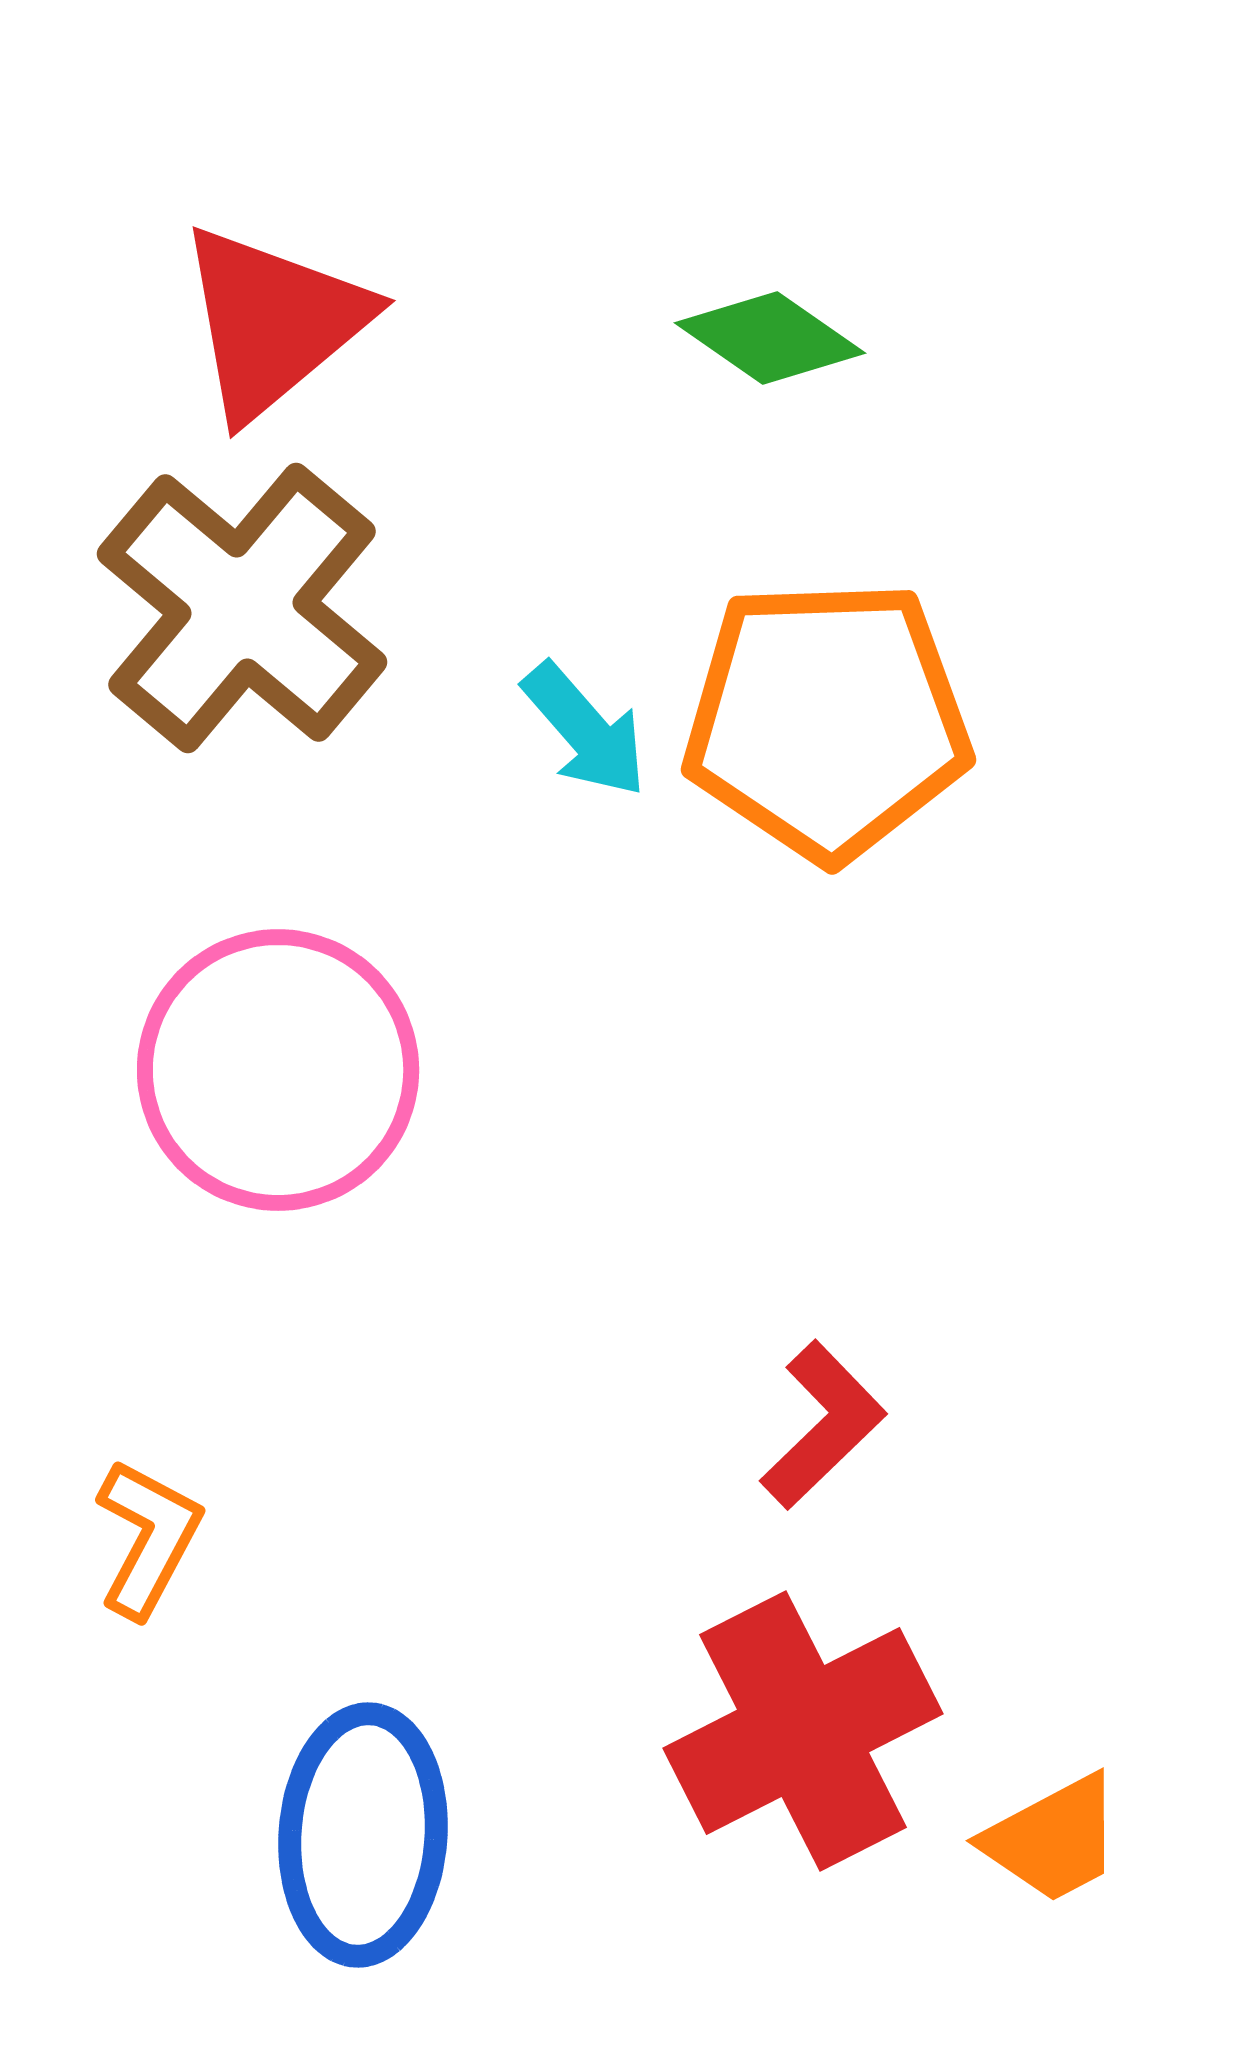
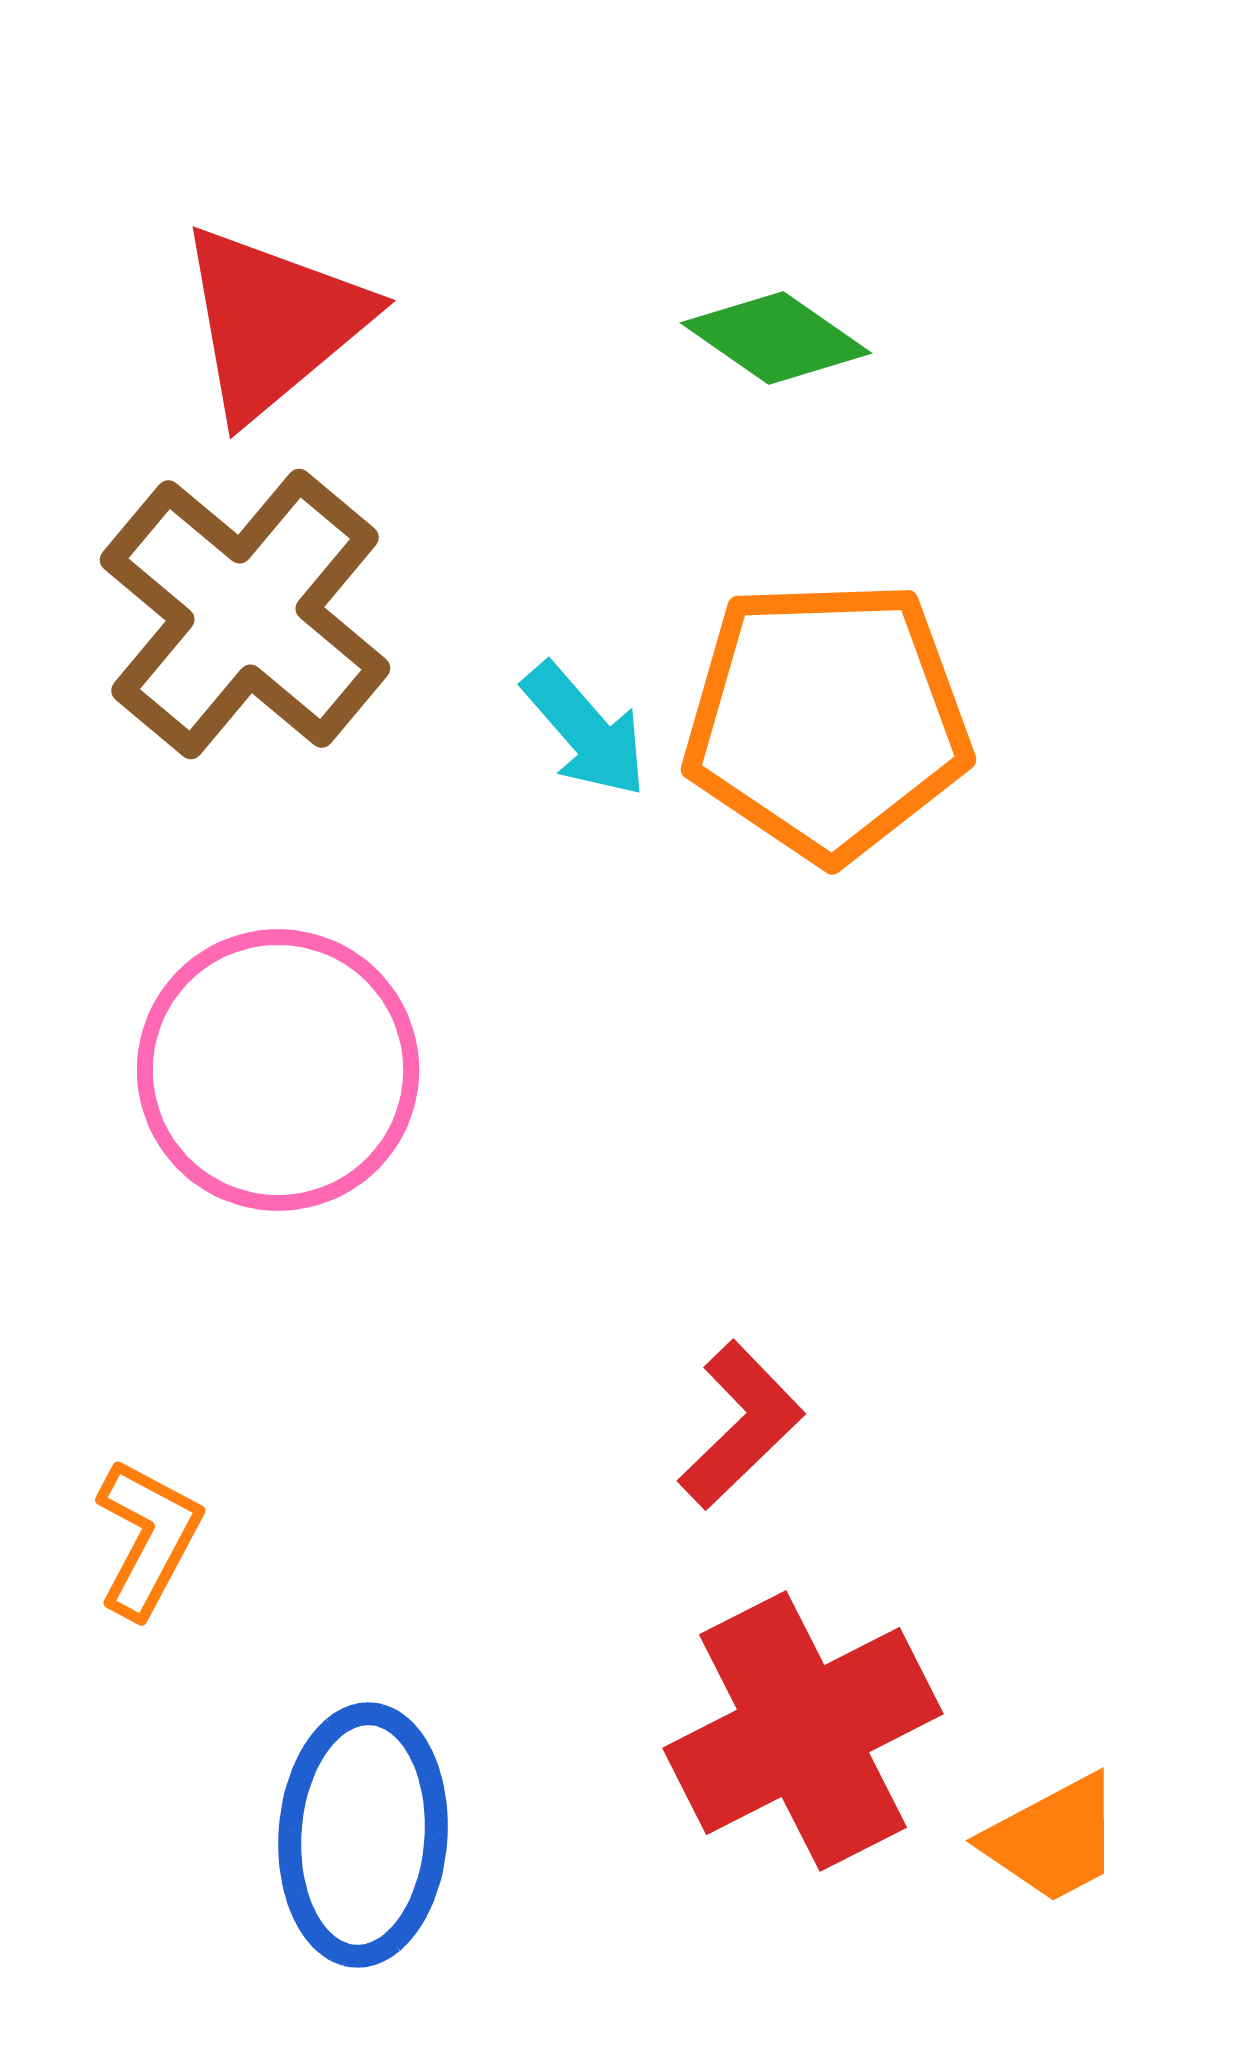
green diamond: moved 6 px right
brown cross: moved 3 px right, 6 px down
red L-shape: moved 82 px left
